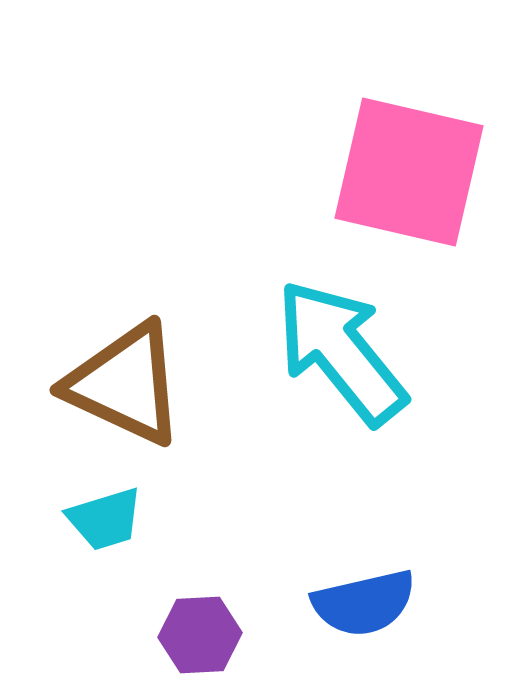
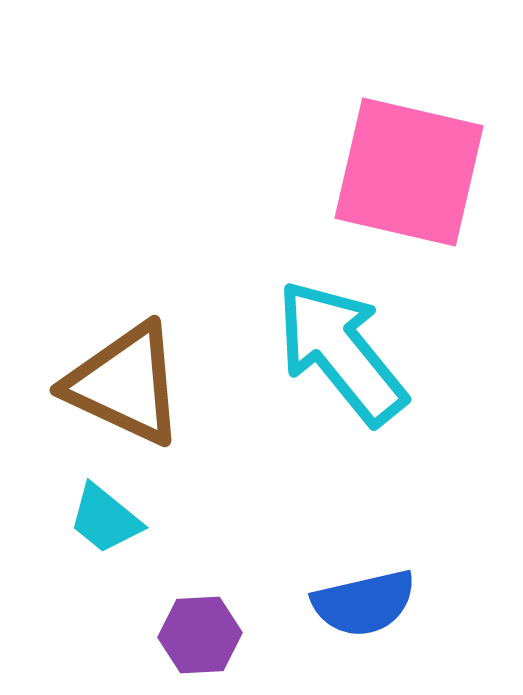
cyan trapezoid: rotated 56 degrees clockwise
